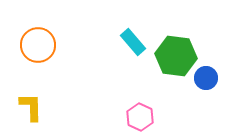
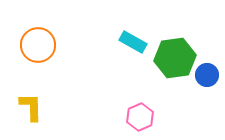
cyan rectangle: rotated 20 degrees counterclockwise
green hexagon: moved 1 px left, 2 px down; rotated 15 degrees counterclockwise
blue circle: moved 1 px right, 3 px up
pink hexagon: rotated 12 degrees clockwise
